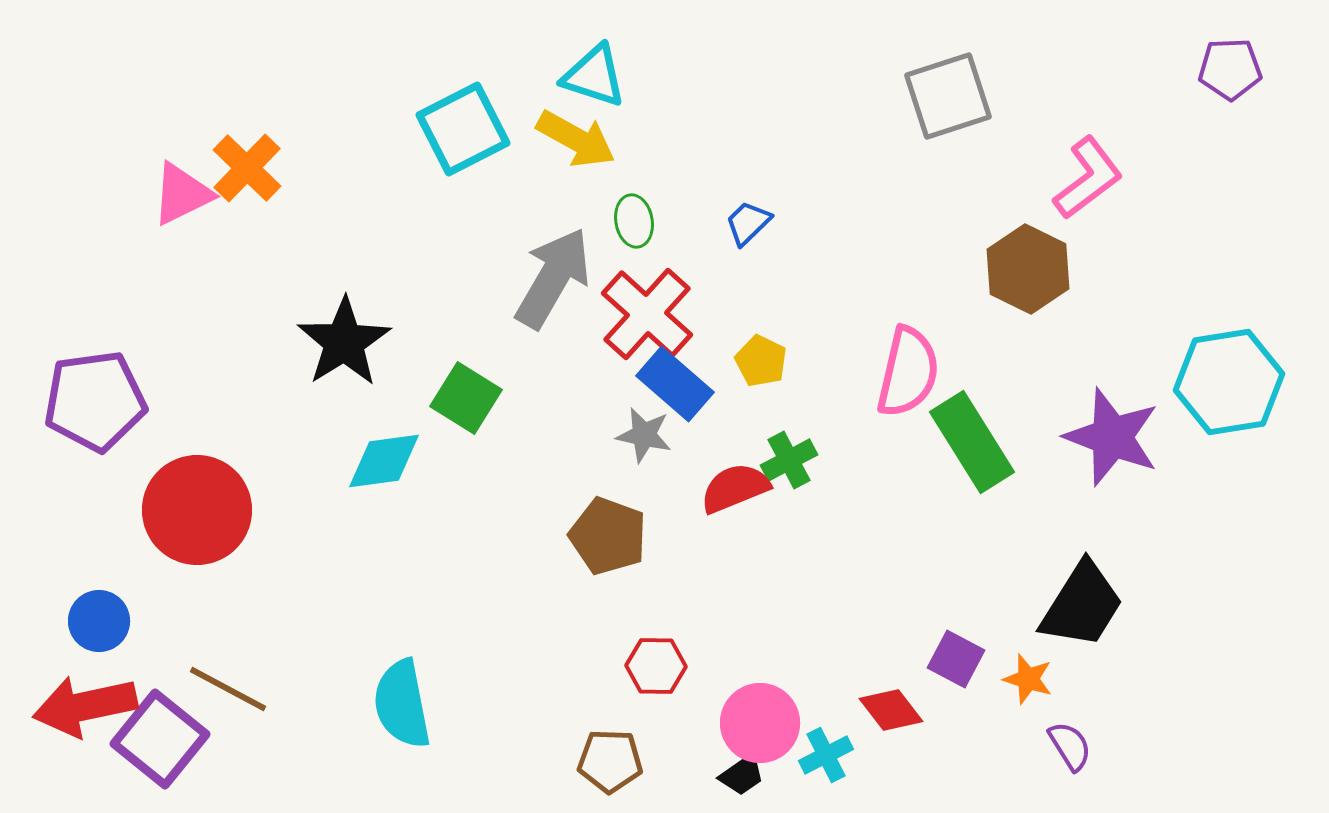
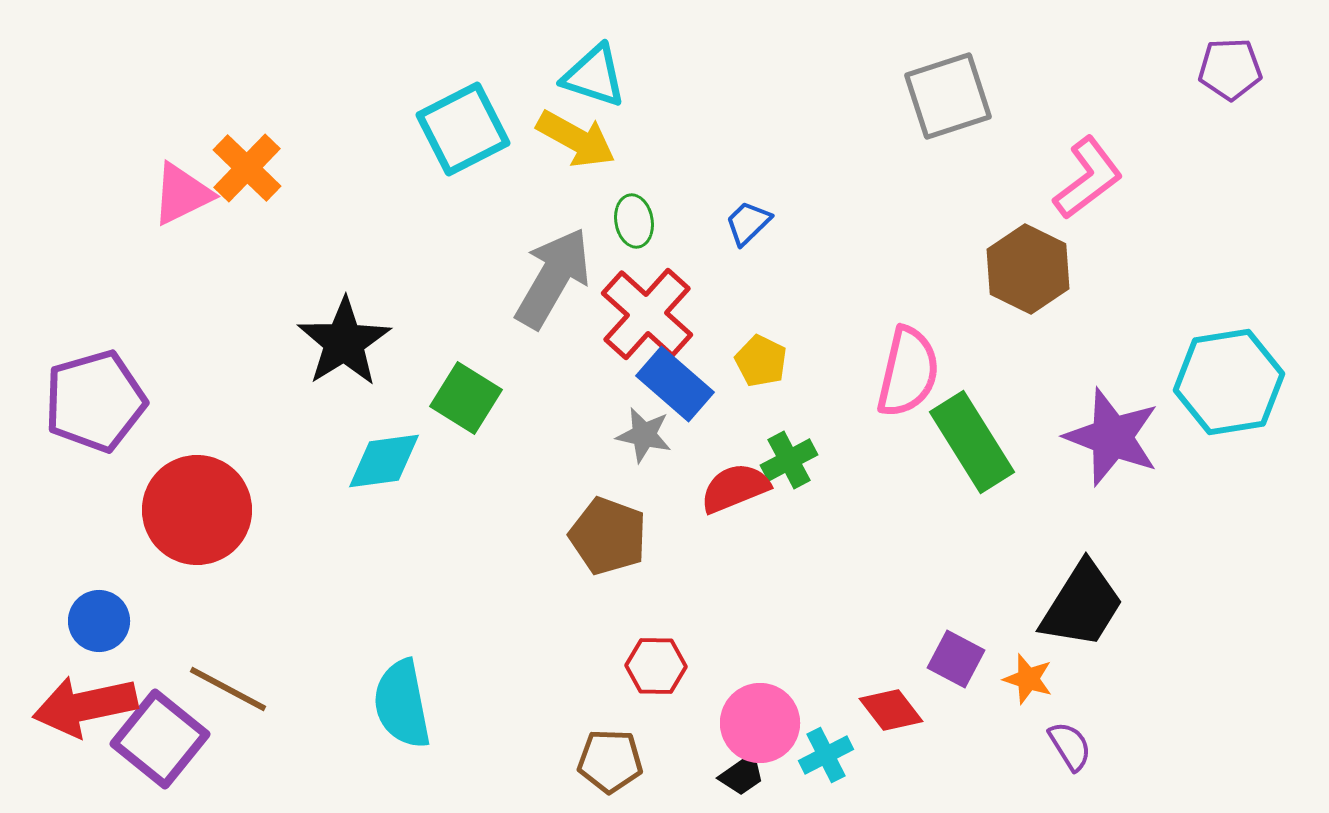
purple pentagon at (95, 401): rotated 8 degrees counterclockwise
